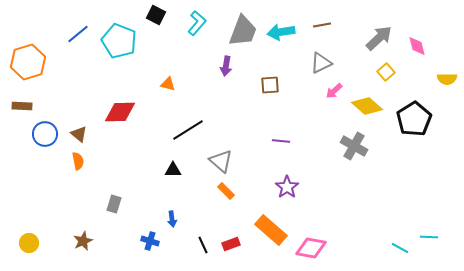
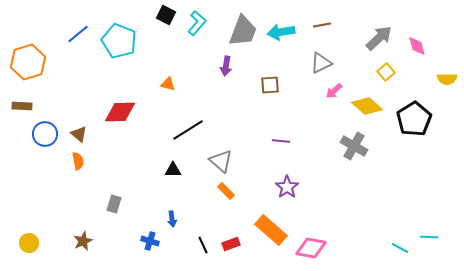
black square at (156, 15): moved 10 px right
